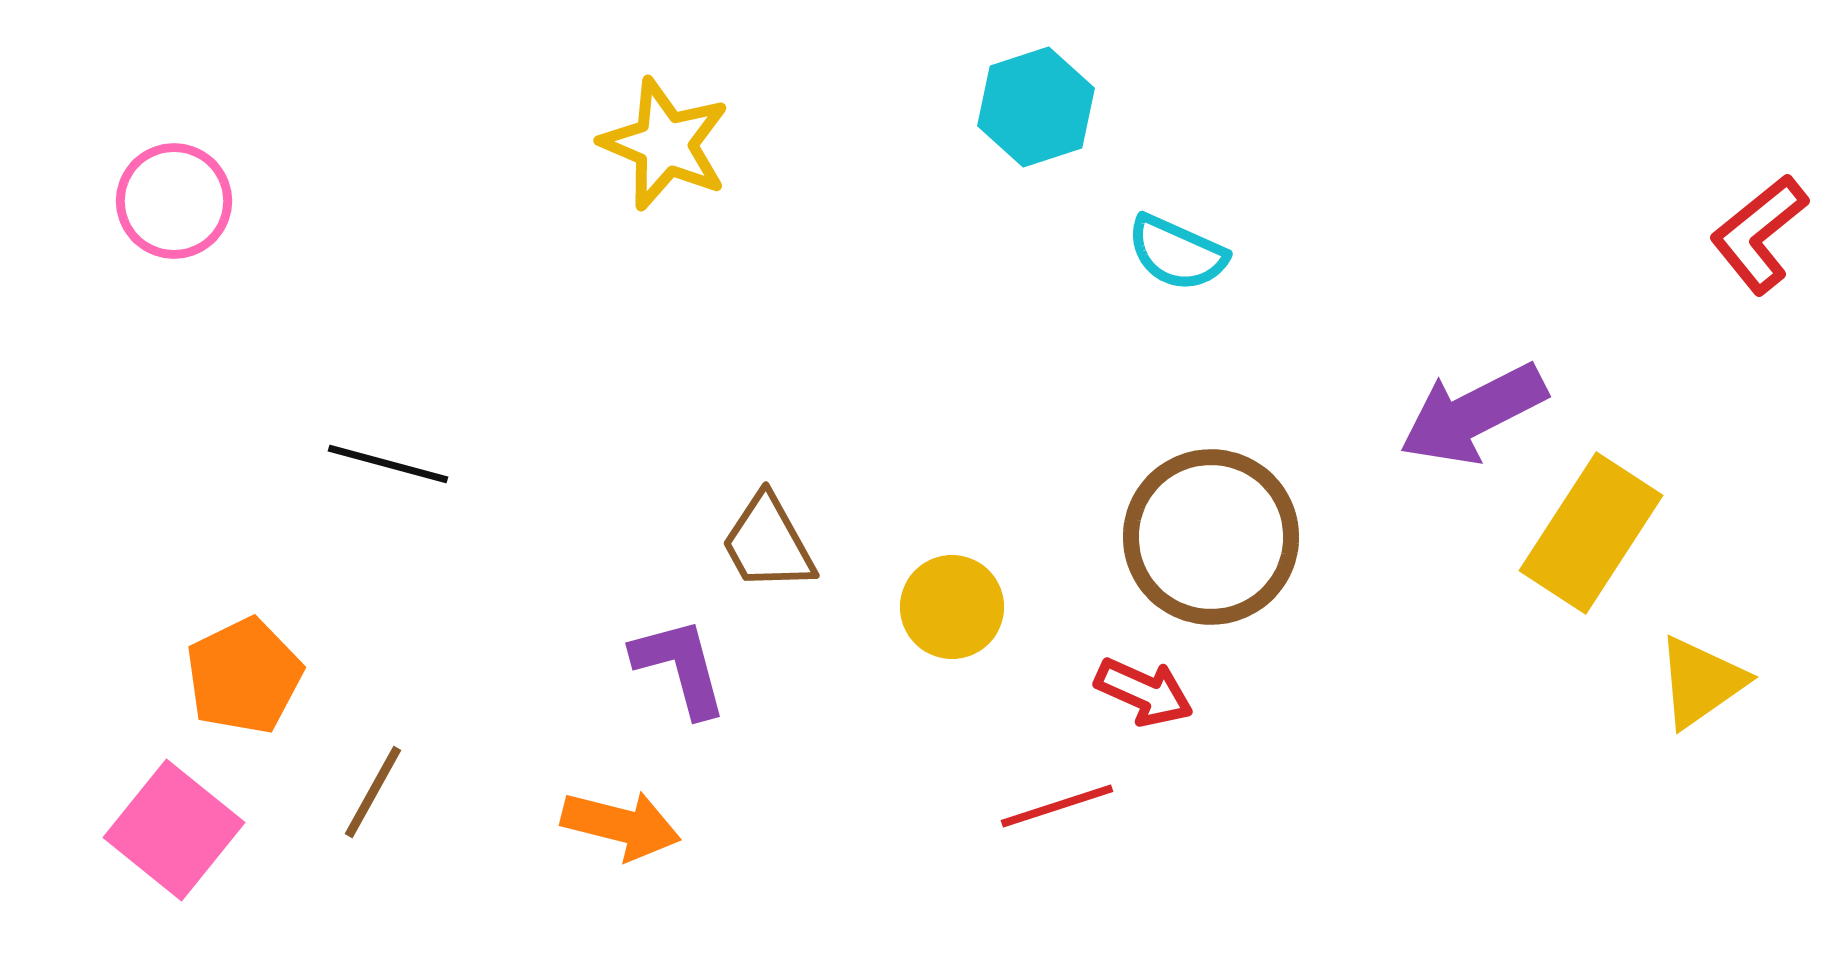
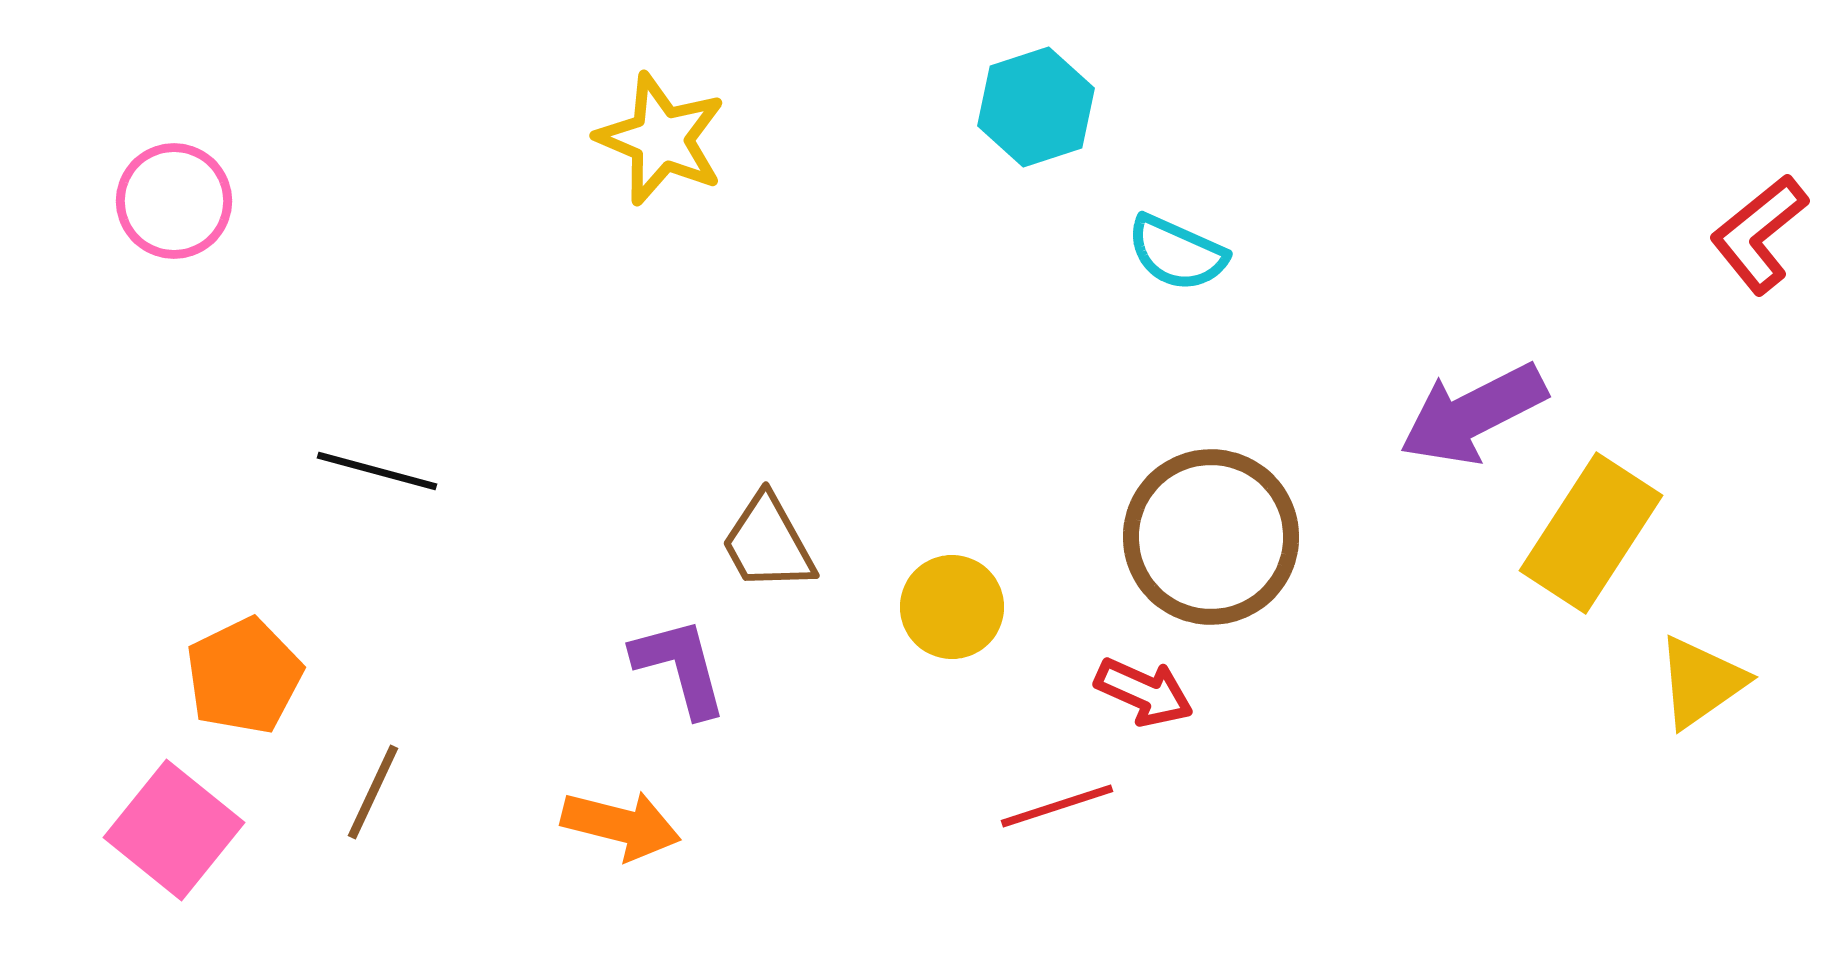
yellow star: moved 4 px left, 5 px up
black line: moved 11 px left, 7 px down
brown line: rotated 4 degrees counterclockwise
